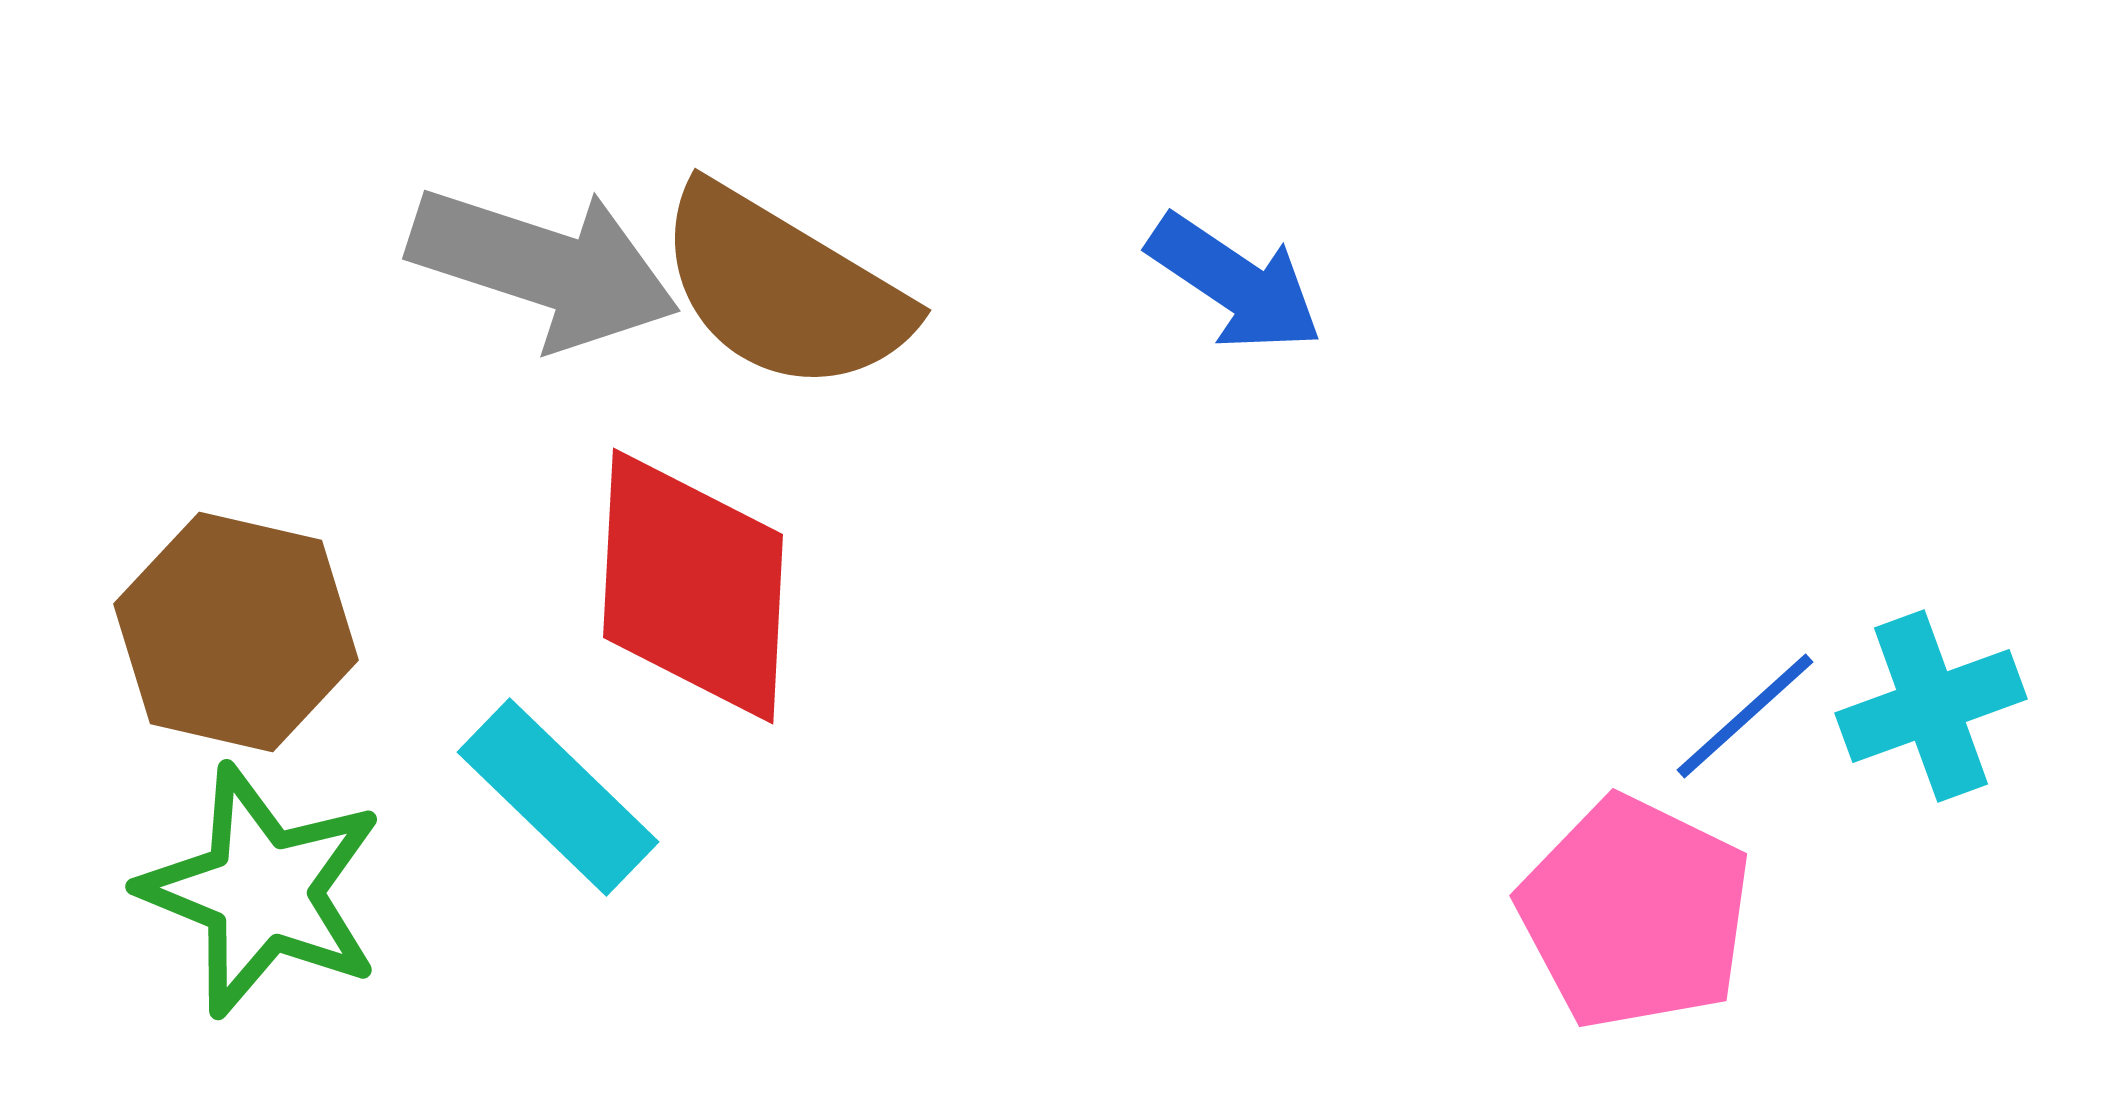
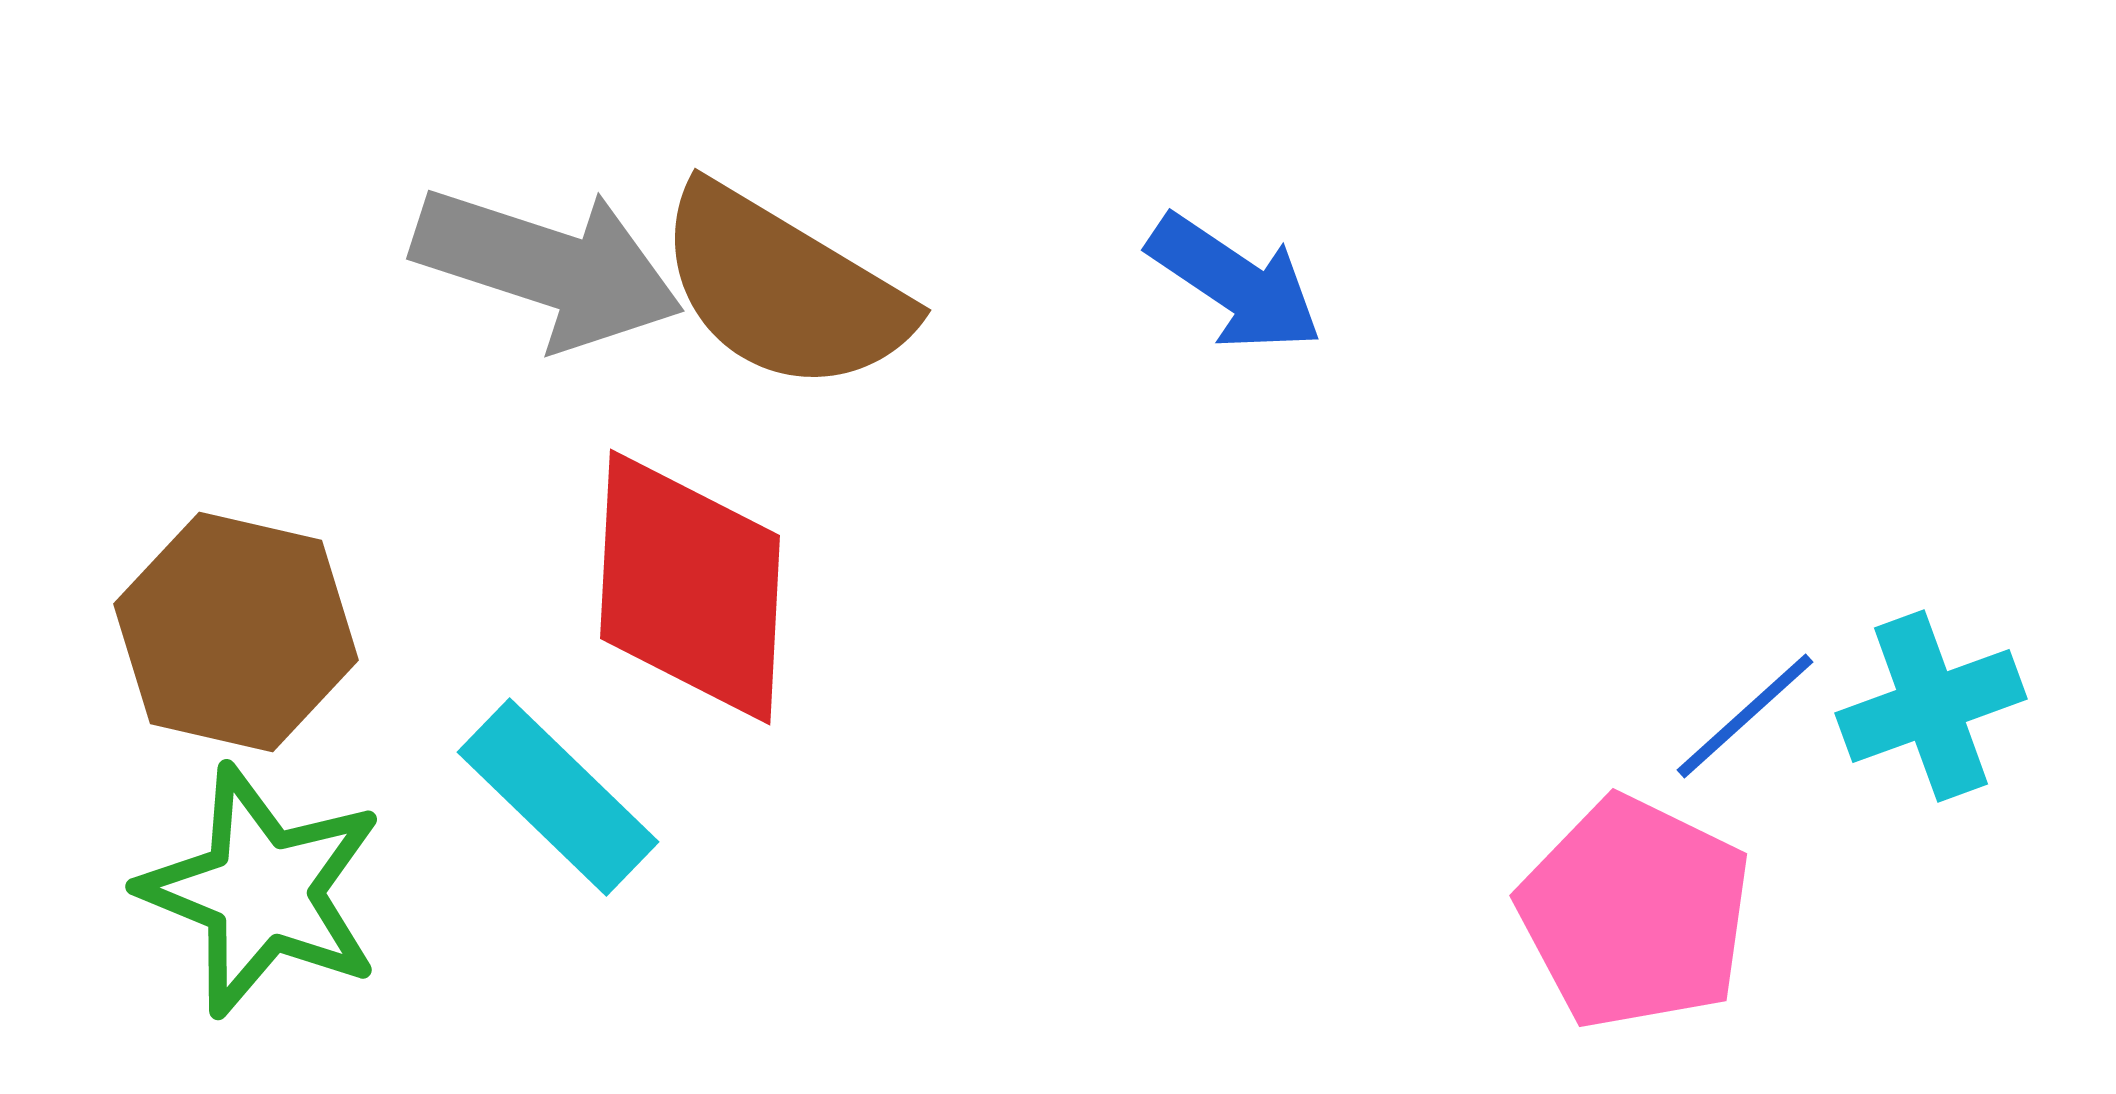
gray arrow: moved 4 px right
red diamond: moved 3 px left, 1 px down
